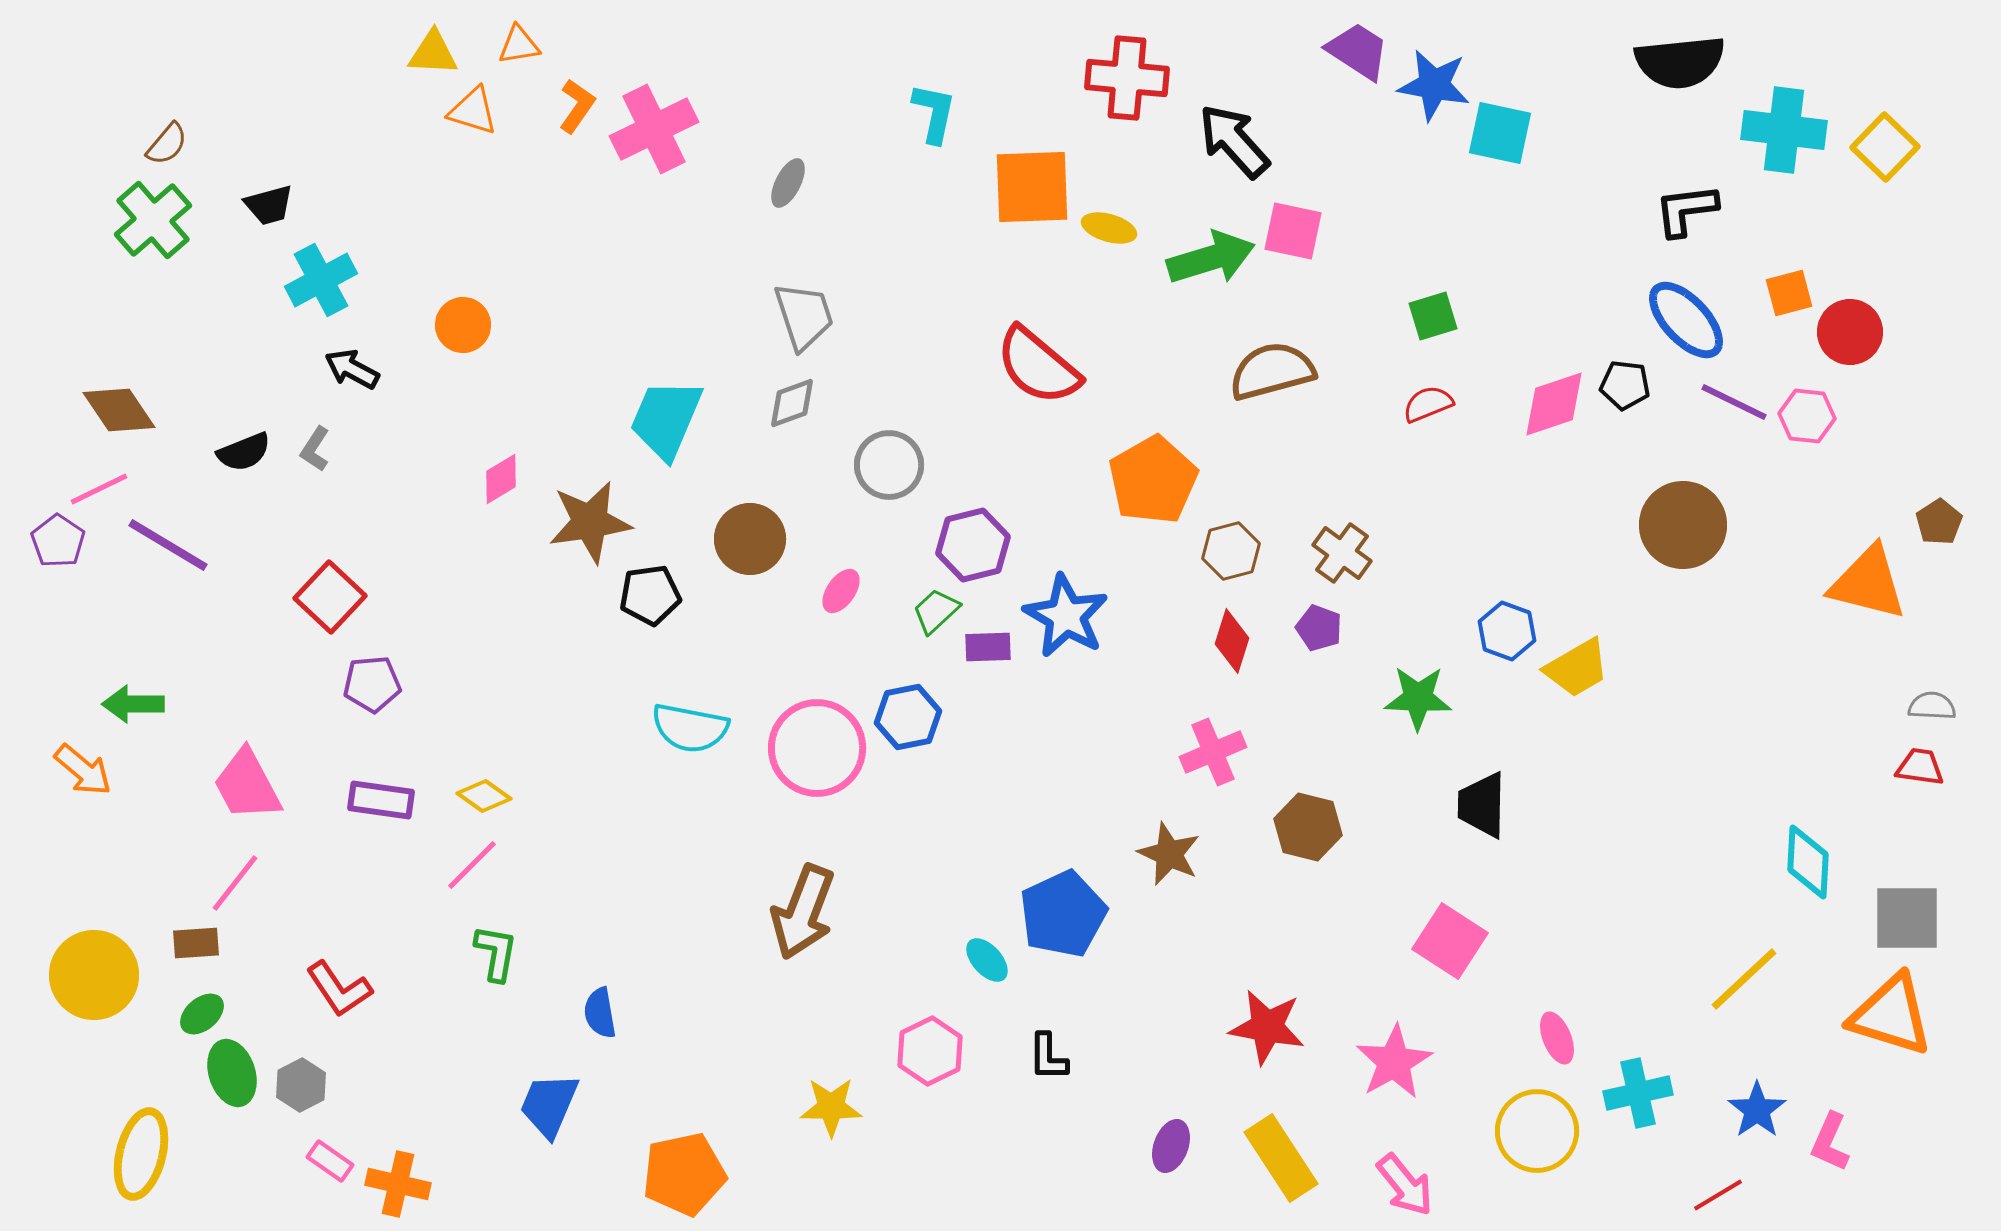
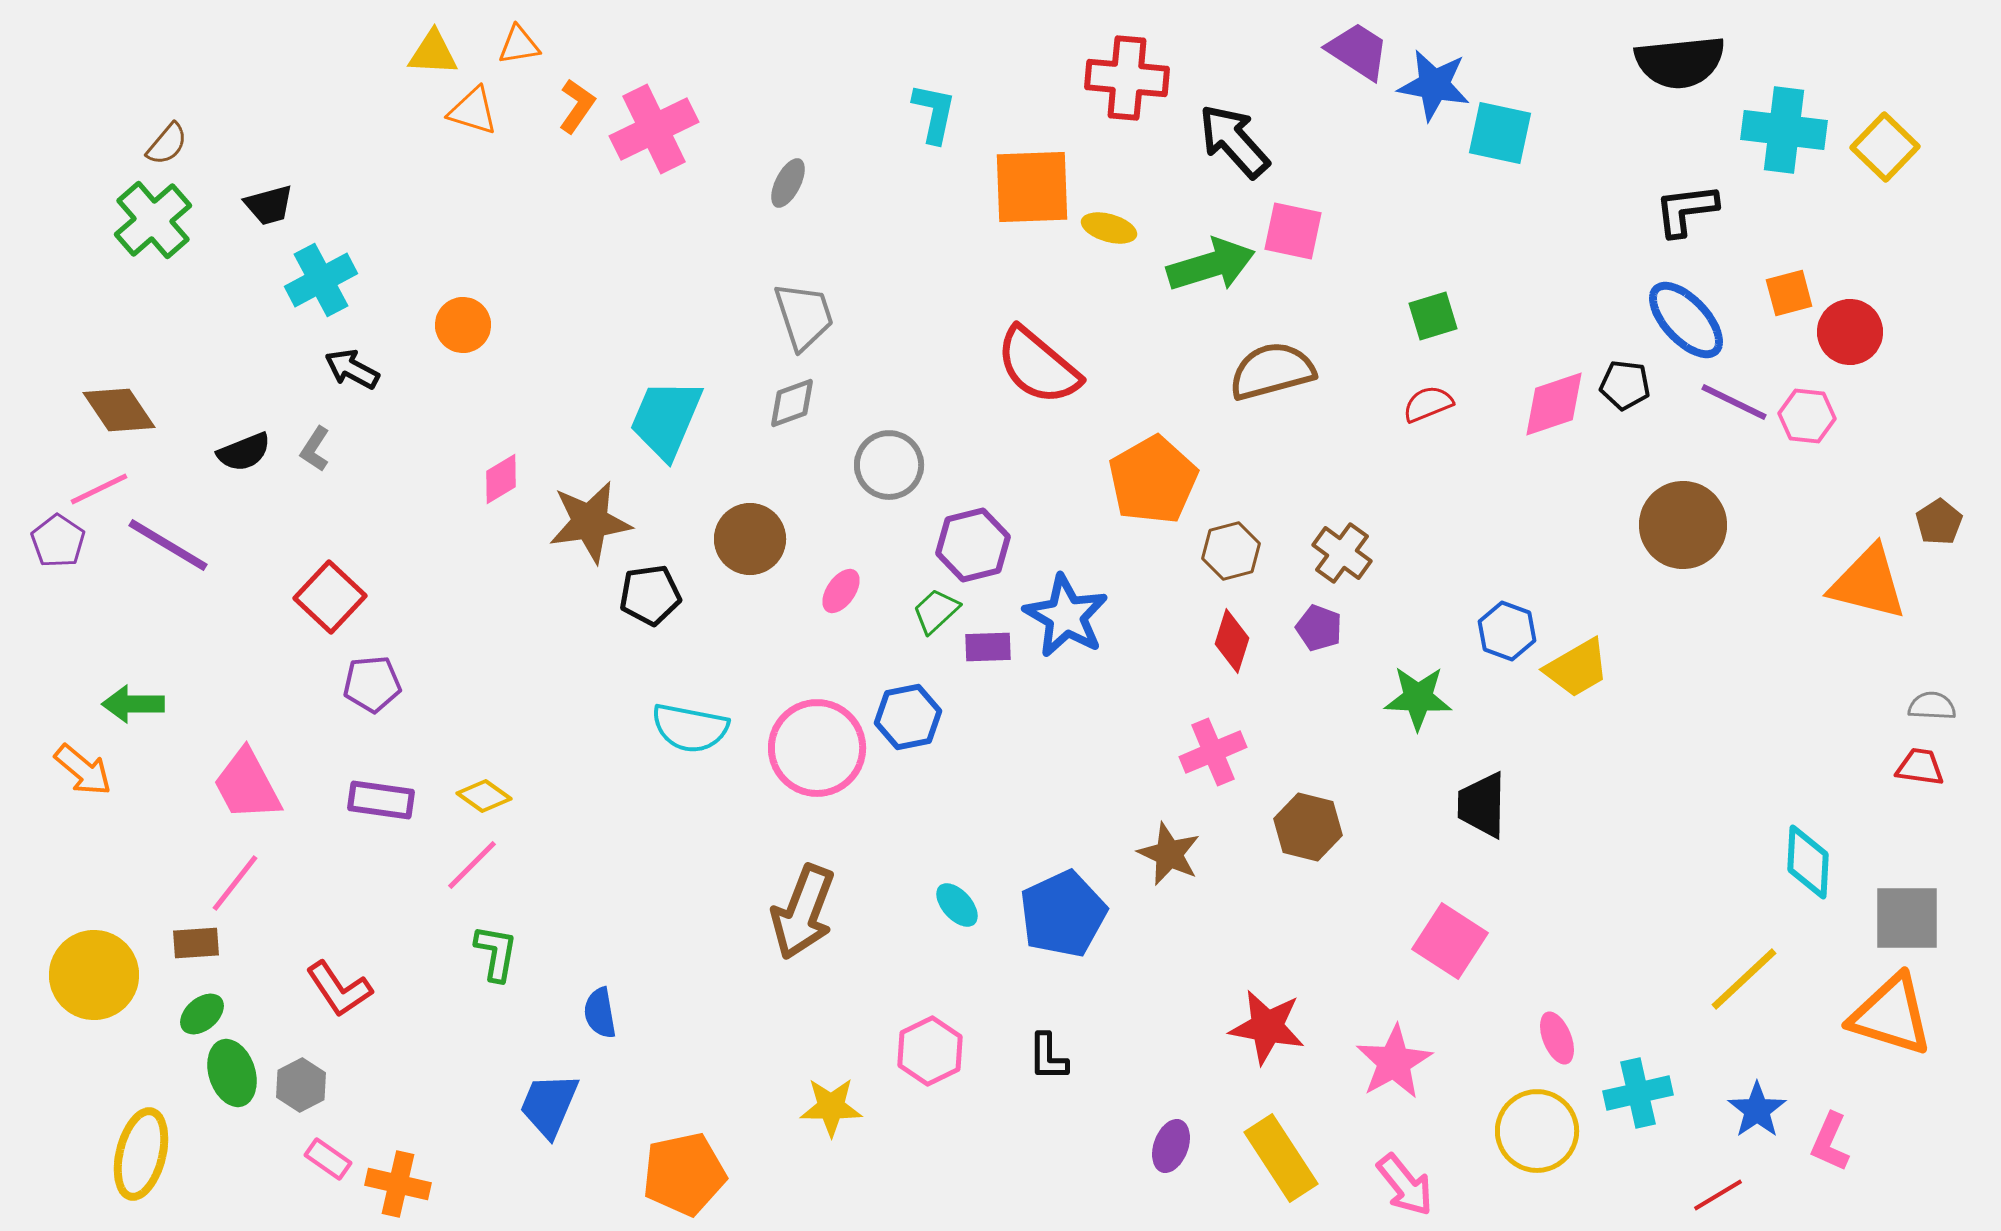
green arrow at (1211, 258): moved 7 px down
cyan ellipse at (987, 960): moved 30 px left, 55 px up
pink rectangle at (330, 1161): moved 2 px left, 2 px up
